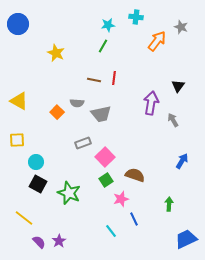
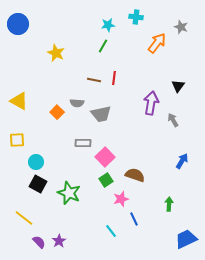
orange arrow: moved 2 px down
gray rectangle: rotated 21 degrees clockwise
